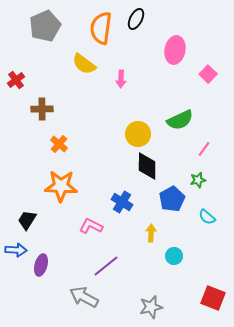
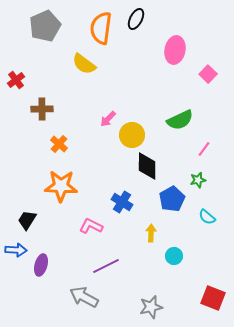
pink arrow: moved 13 px left, 40 px down; rotated 42 degrees clockwise
yellow circle: moved 6 px left, 1 px down
purple line: rotated 12 degrees clockwise
